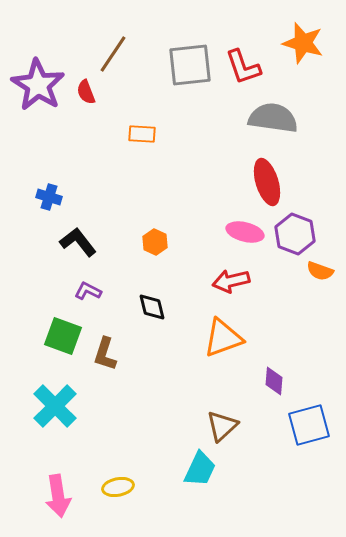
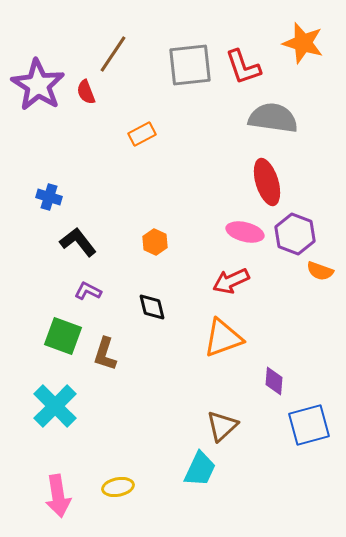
orange rectangle: rotated 32 degrees counterclockwise
red arrow: rotated 12 degrees counterclockwise
